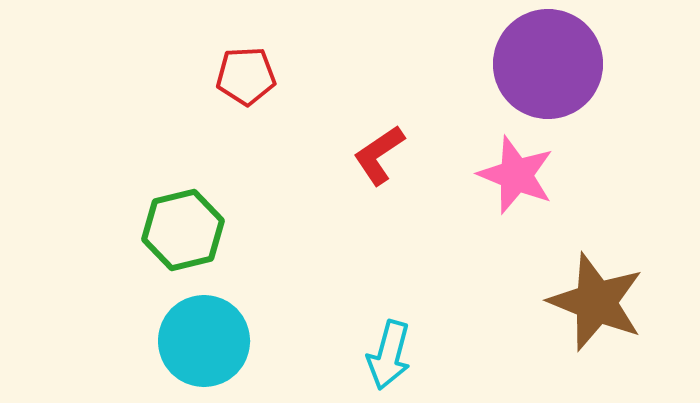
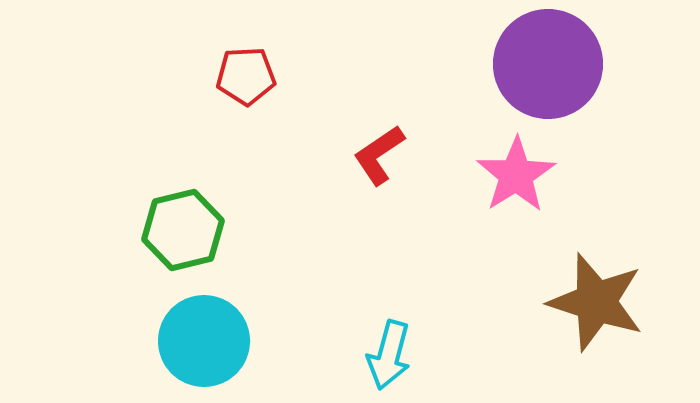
pink star: rotated 18 degrees clockwise
brown star: rotated 4 degrees counterclockwise
